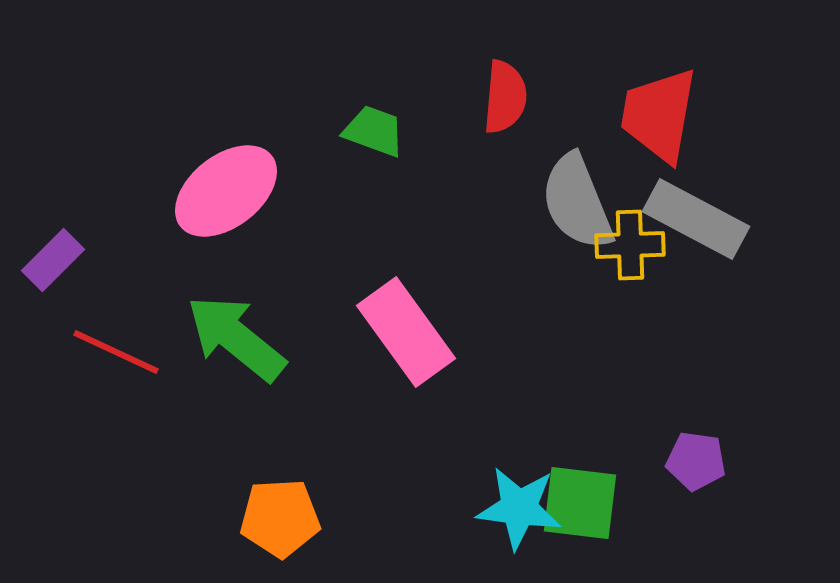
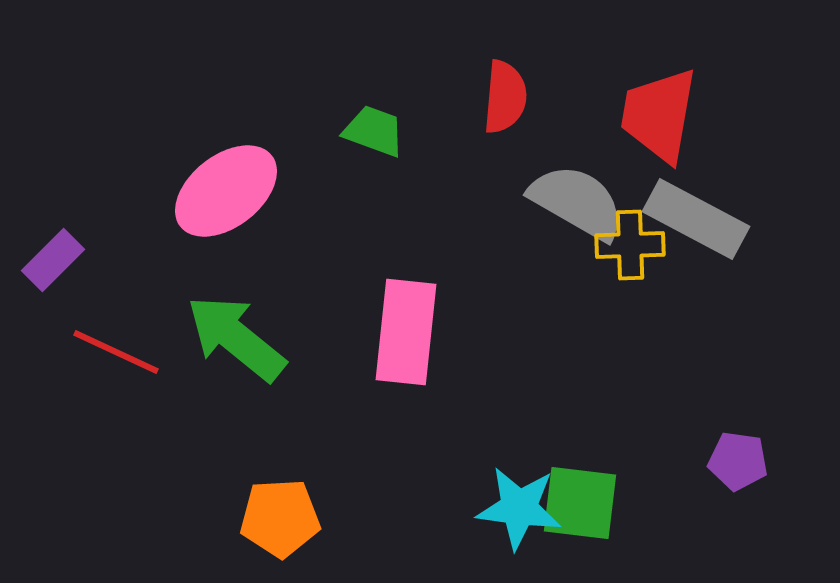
gray semicircle: rotated 142 degrees clockwise
pink rectangle: rotated 42 degrees clockwise
purple pentagon: moved 42 px right
